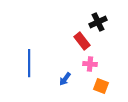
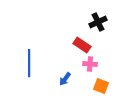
red rectangle: moved 4 px down; rotated 18 degrees counterclockwise
